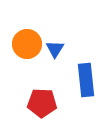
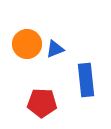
blue triangle: rotated 36 degrees clockwise
